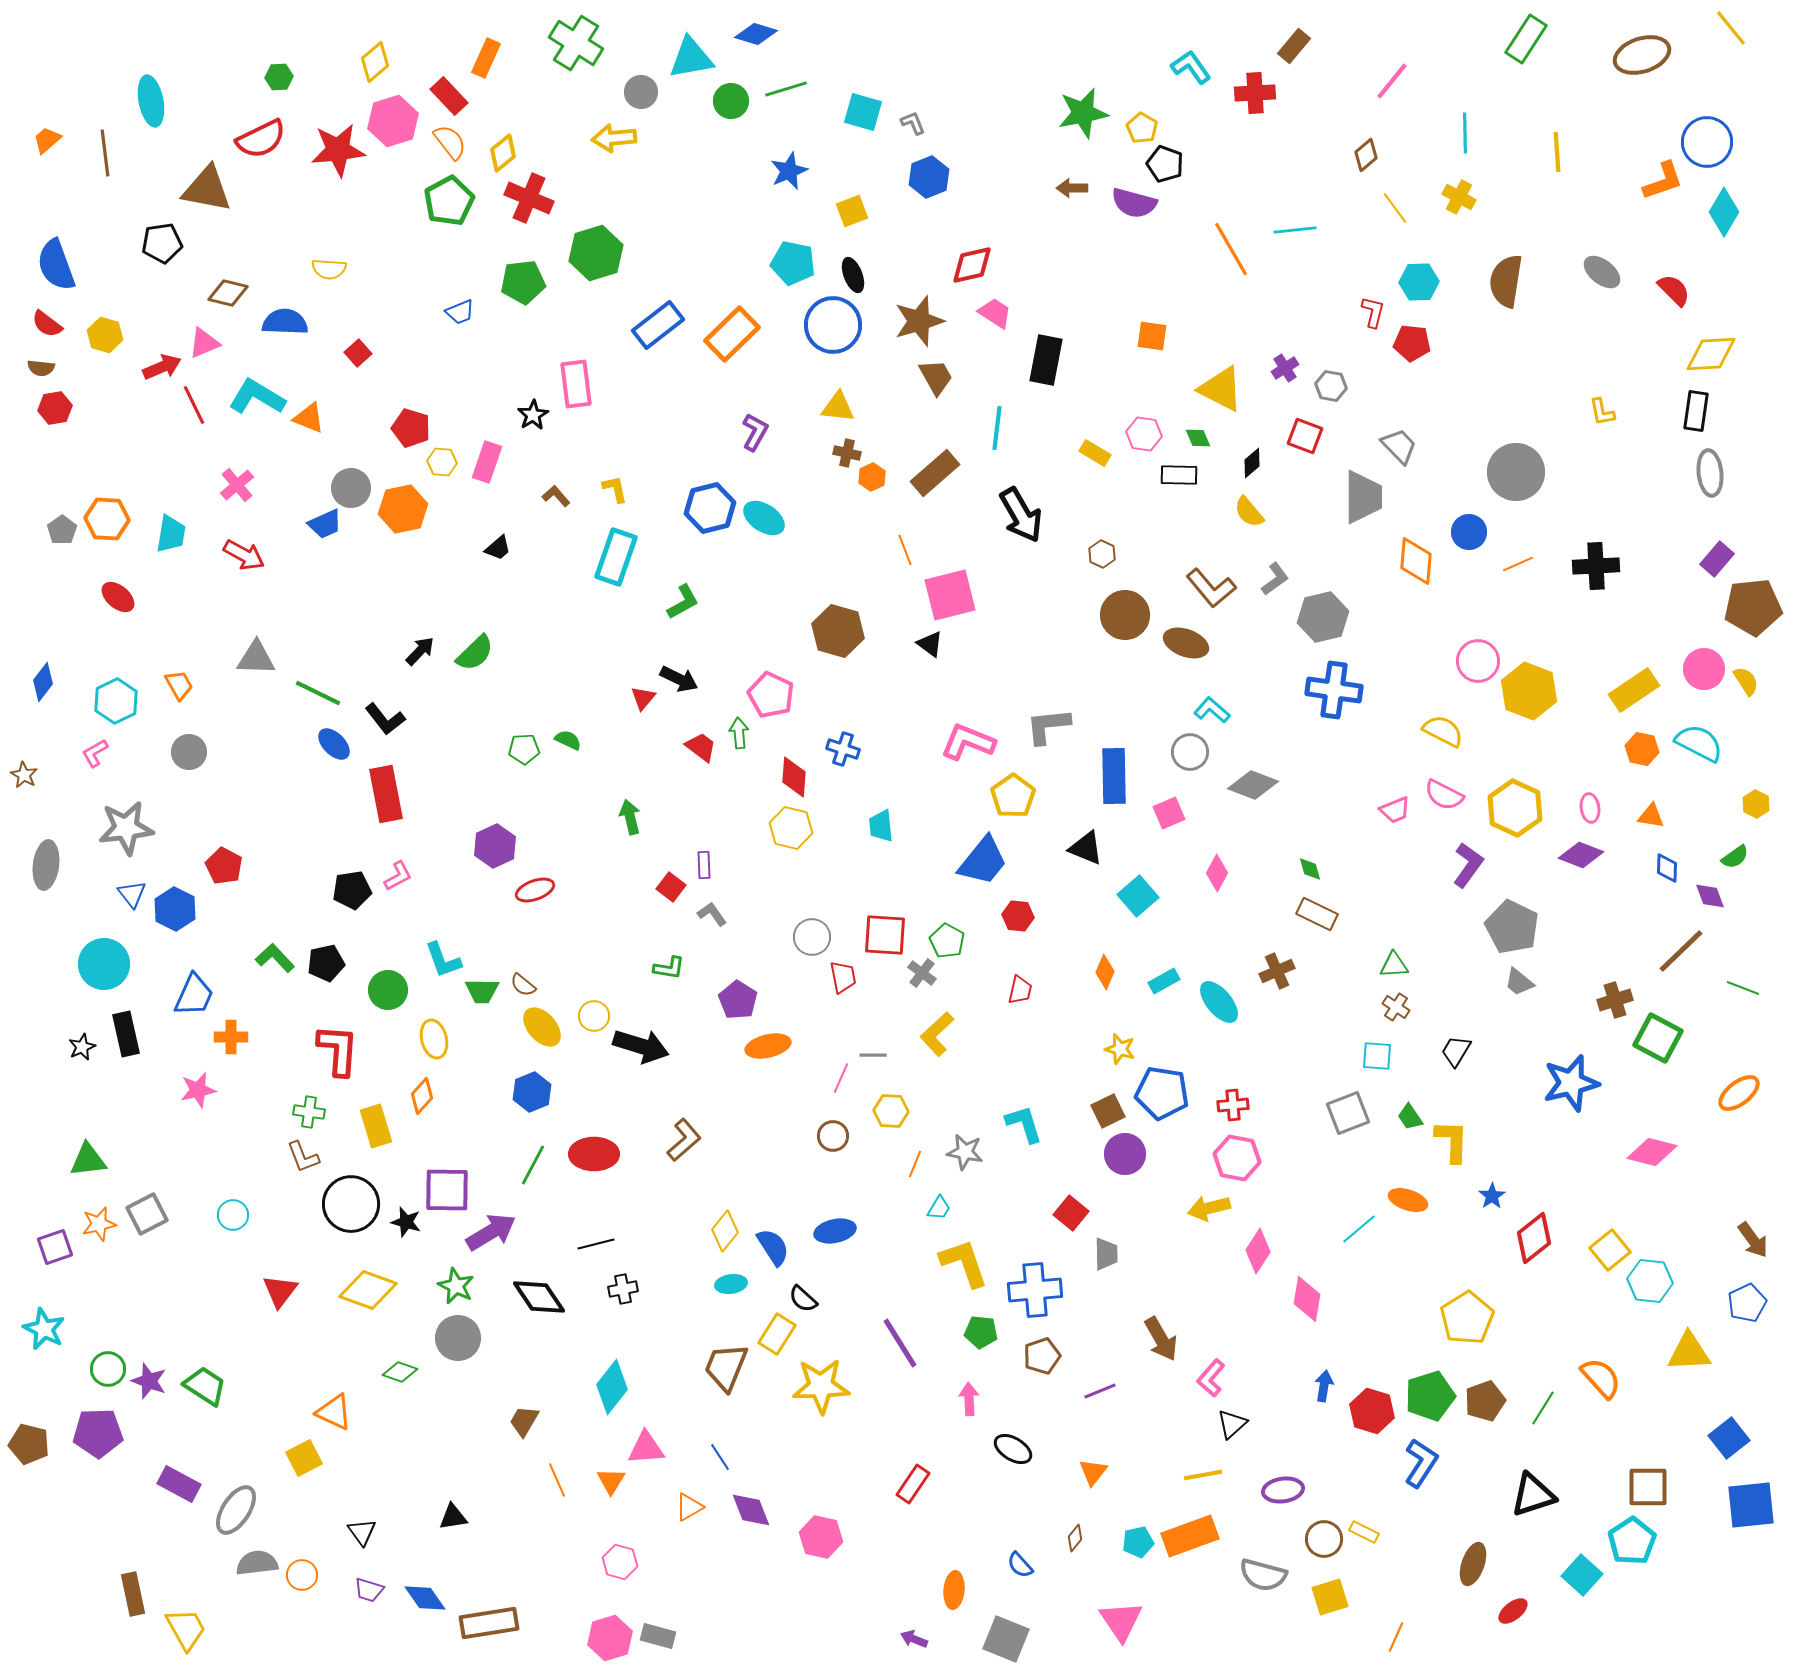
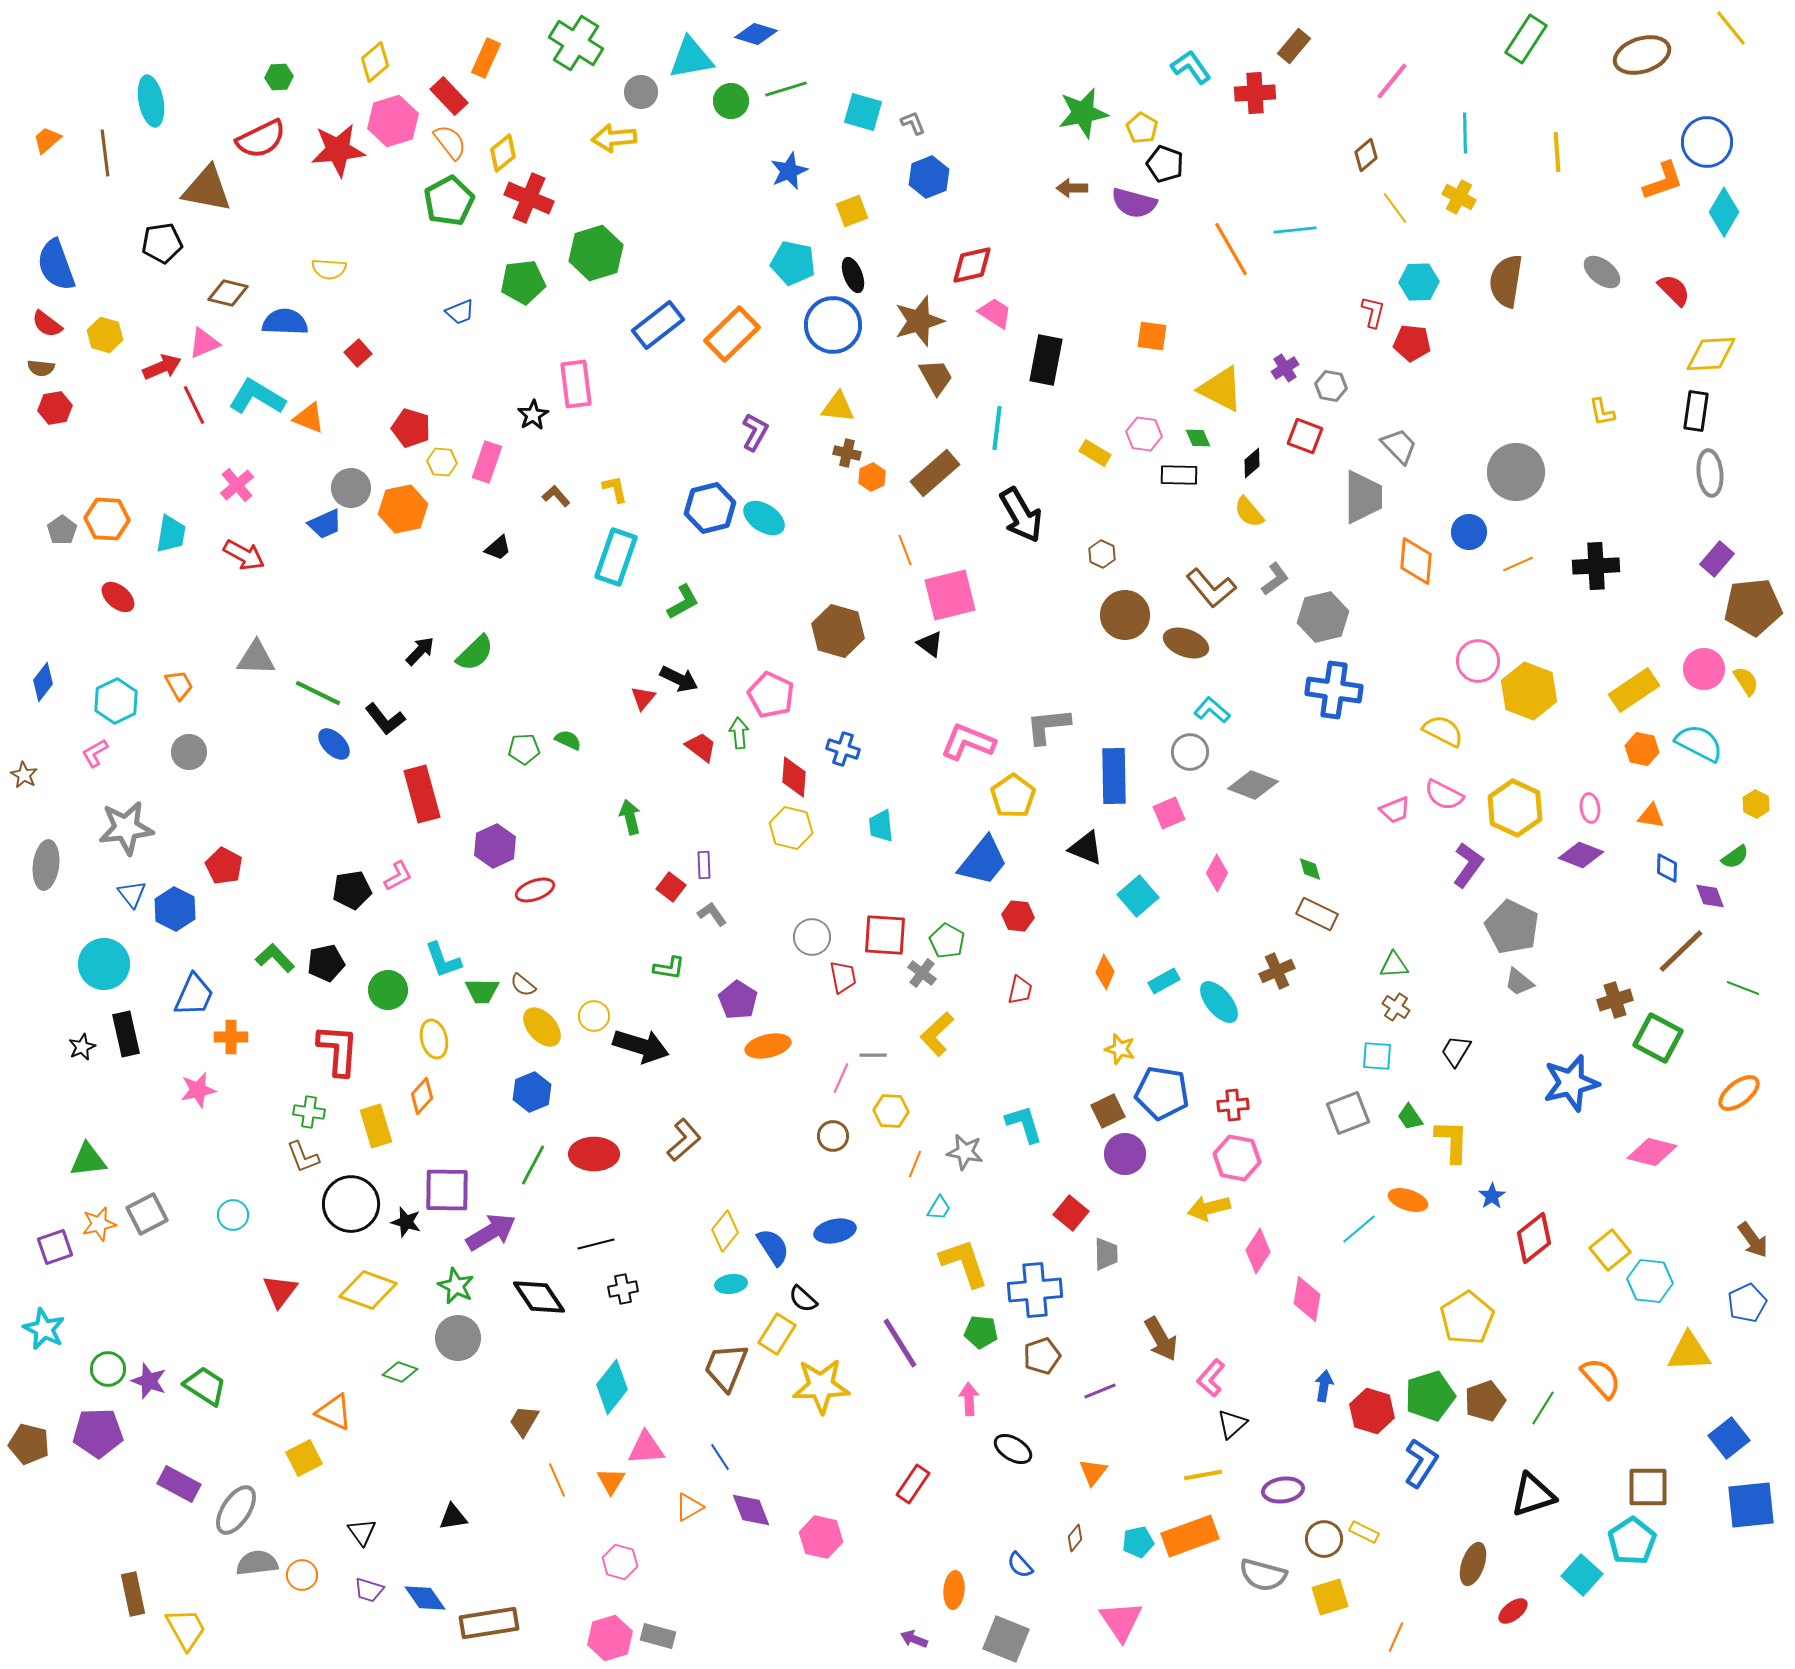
red rectangle at (386, 794): moved 36 px right; rotated 4 degrees counterclockwise
